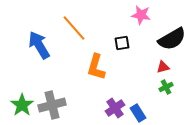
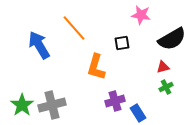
purple cross: moved 7 px up; rotated 18 degrees clockwise
